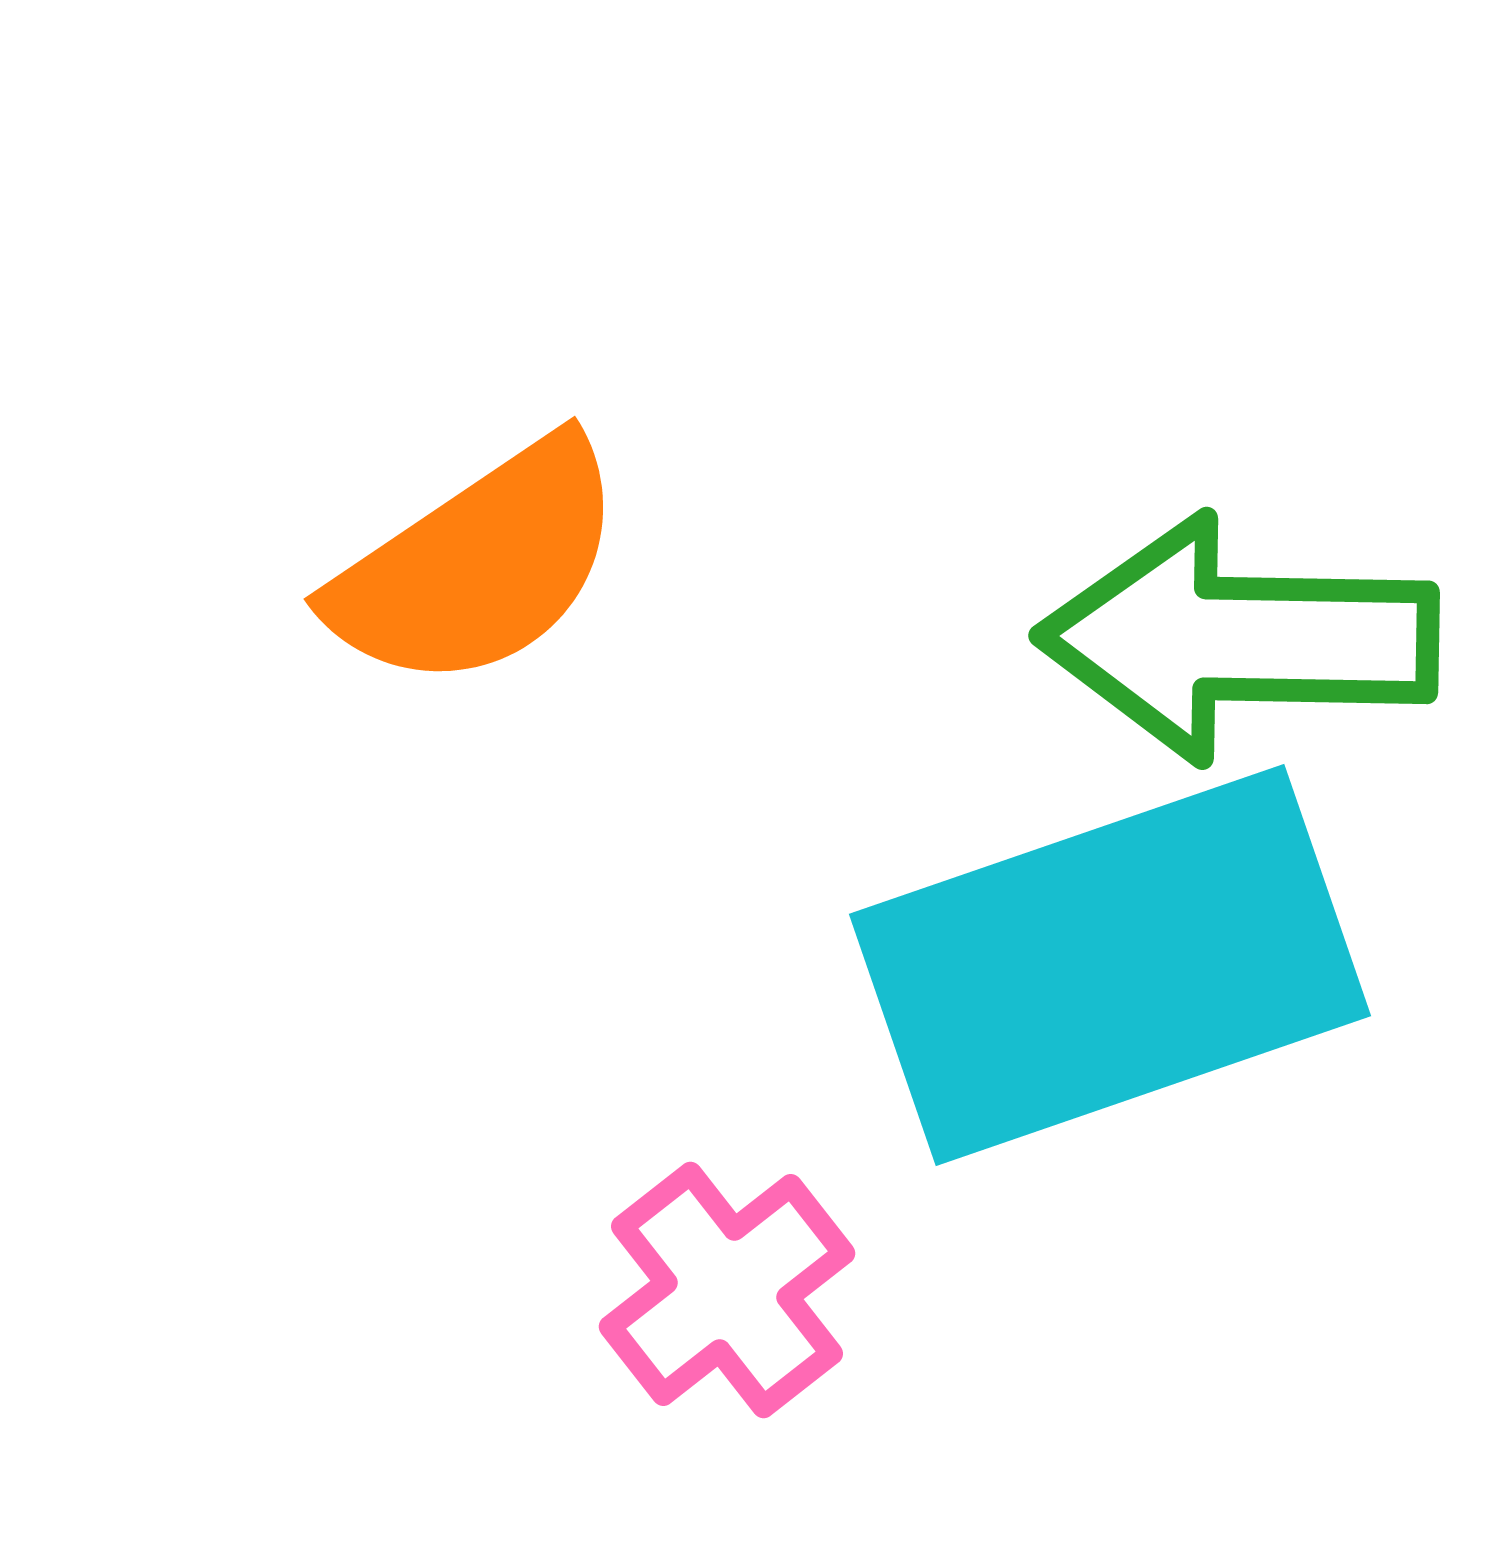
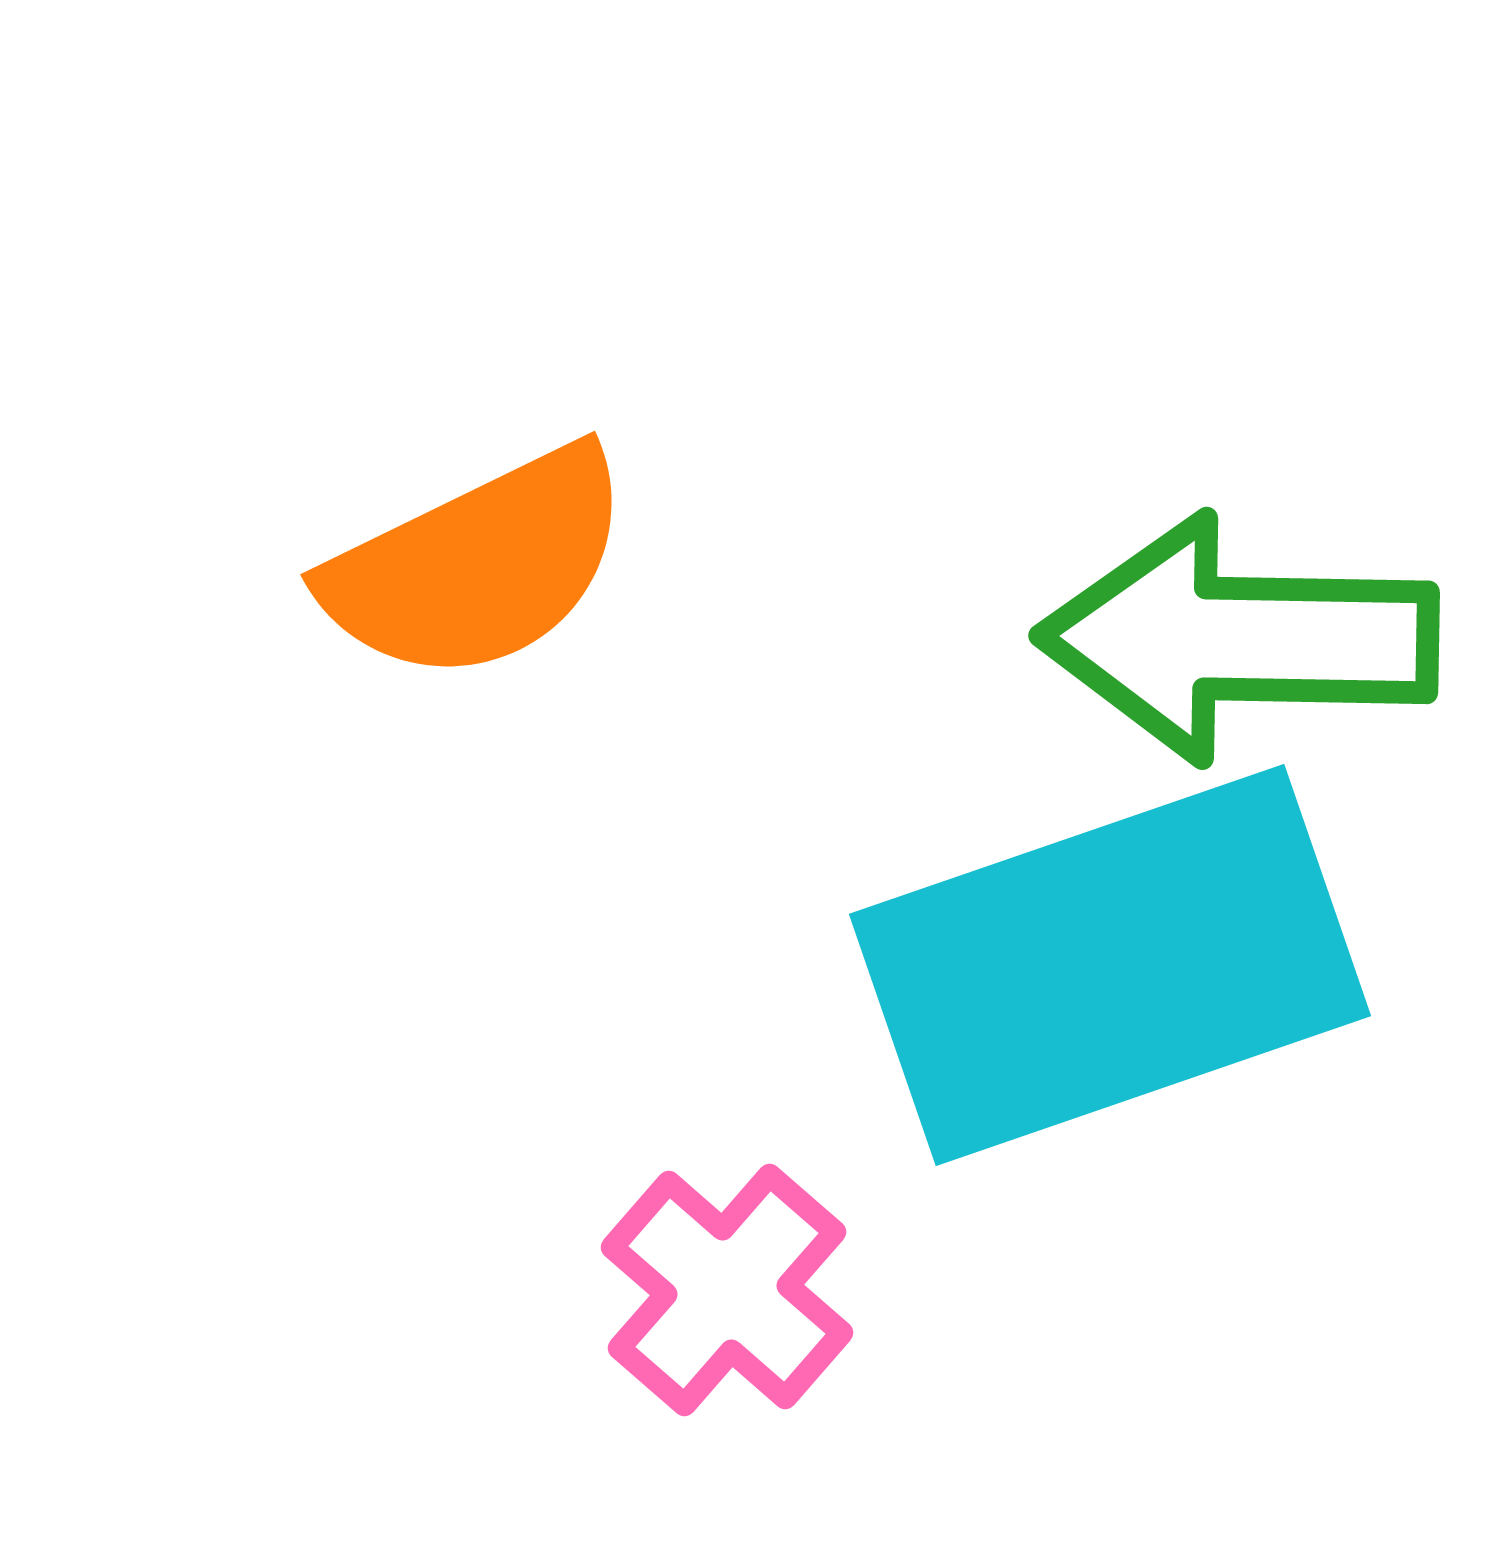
orange semicircle: rotated 8 degrees clockwise
pink cross: rotated 11 degrees counterclockwise
